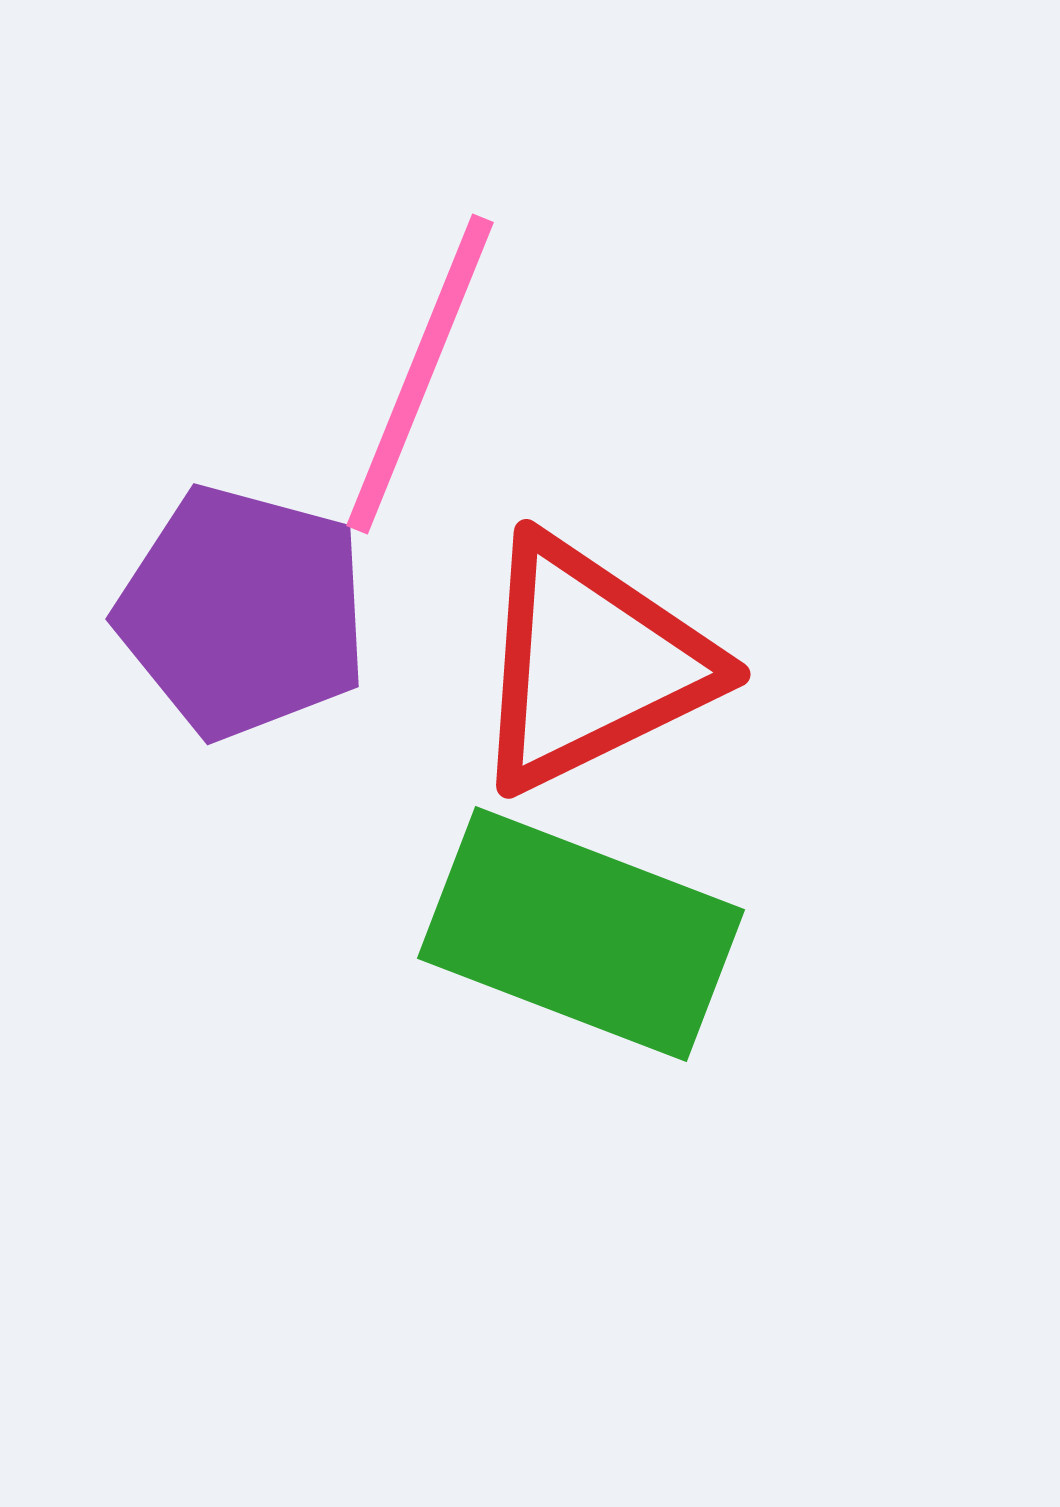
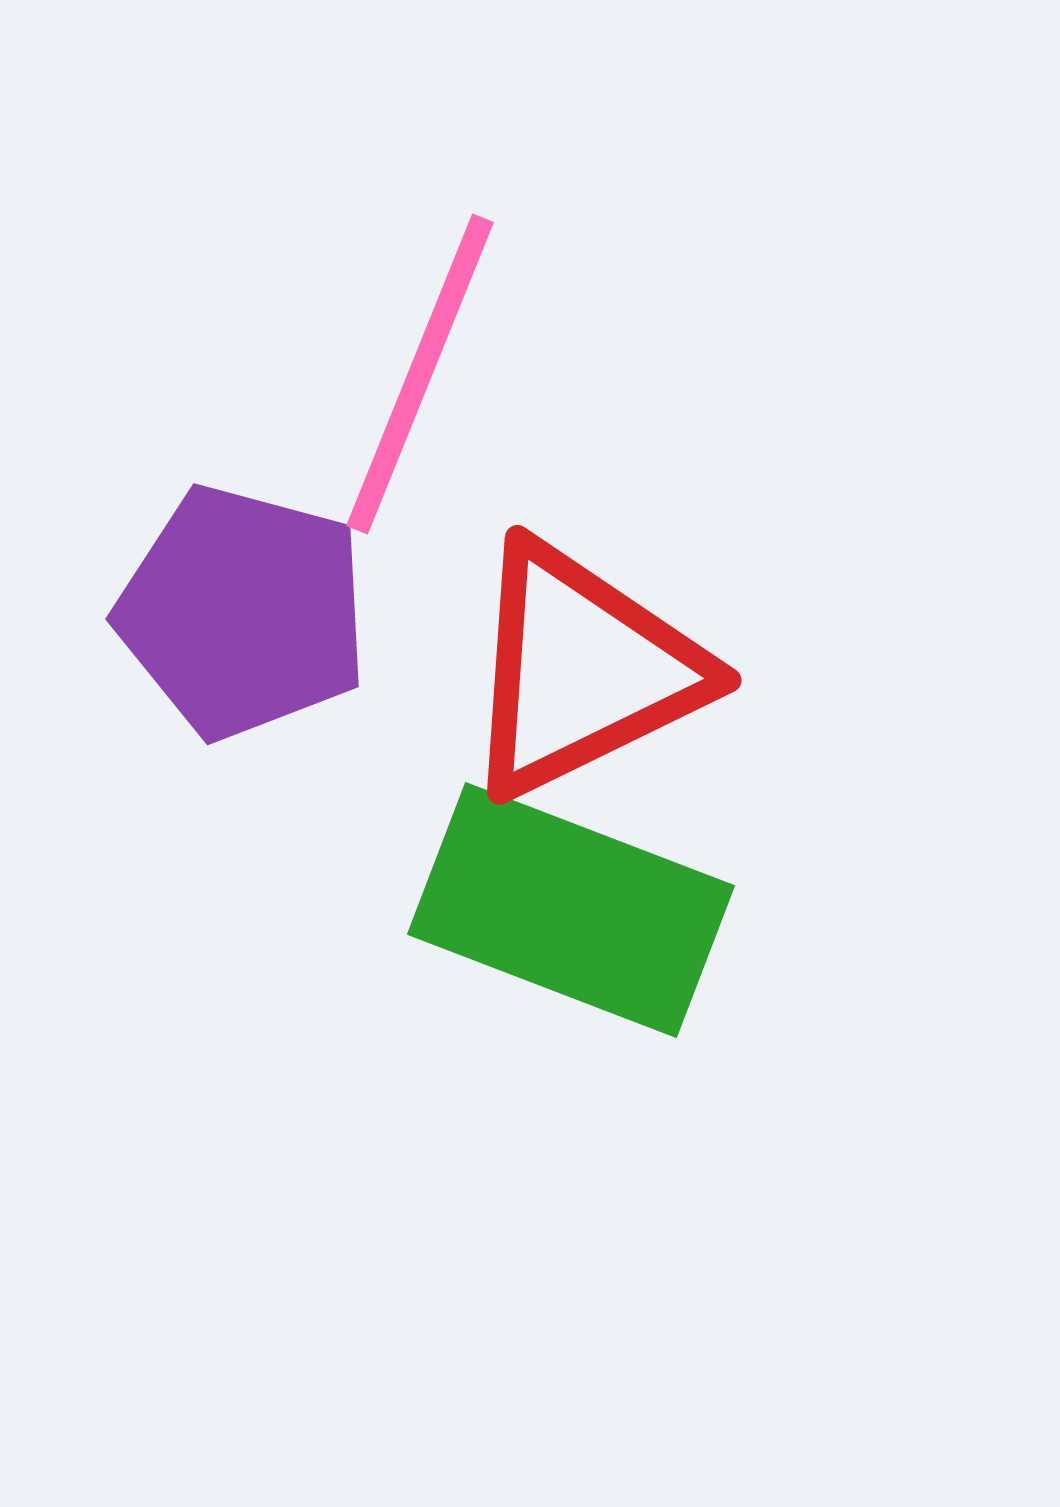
red triangle: moved 9 px left, 6 px down
green rectangle: moved 10 px left, 24 px up
